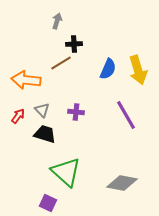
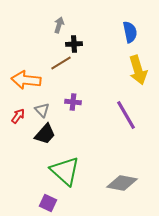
gray arrow: moved 2 px right, 4 px down
blue semicircle: moved 22 px right, 37 px up; rotated 35 degrees counterclockwise
purple cross: moved 3 px left, 10 px up
black trapezoid: rotated 115 degrees clockwise
green triangle: moved 1 px left, 1 px up
